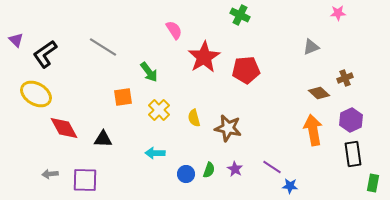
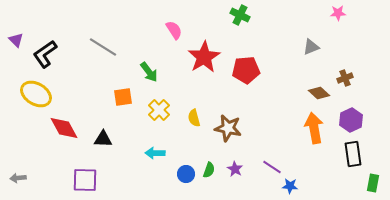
orange arrow: moved 1 px right, 2 px up
gray arrow: moved 32 px left, 4 px down
